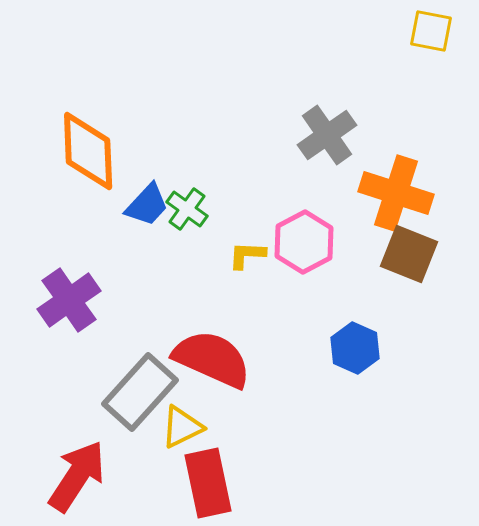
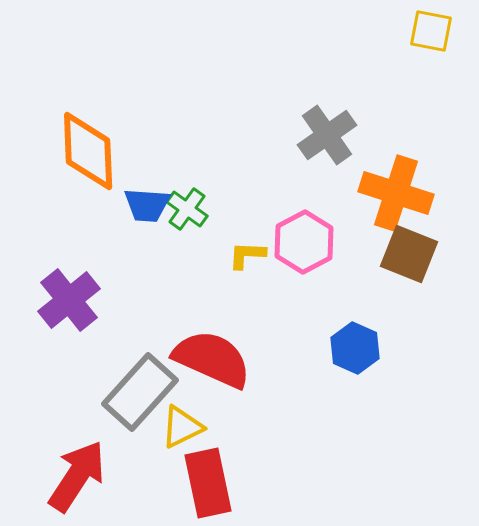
blue trapezoid: rotated 51 degrees clockwise
purple cross: rotated 4 degrees counterclockwise
